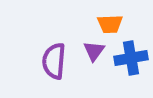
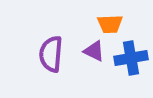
purple triangle: rotated 40 degrees counterclockwise
purple semicircle: moved 3 px left, 7 px up
